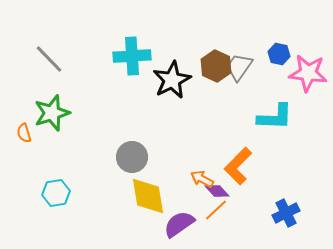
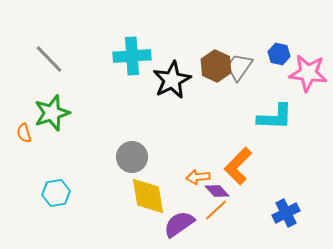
orange arrow: moved 4 px left, 2 px up; rotated 35 degrees counterclockwise
